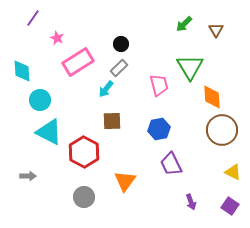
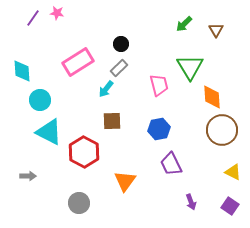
pink star: moved 25 px up; rotated 16 degrees counterclockwise
gray circle: moved 5 px left, 6 px down
